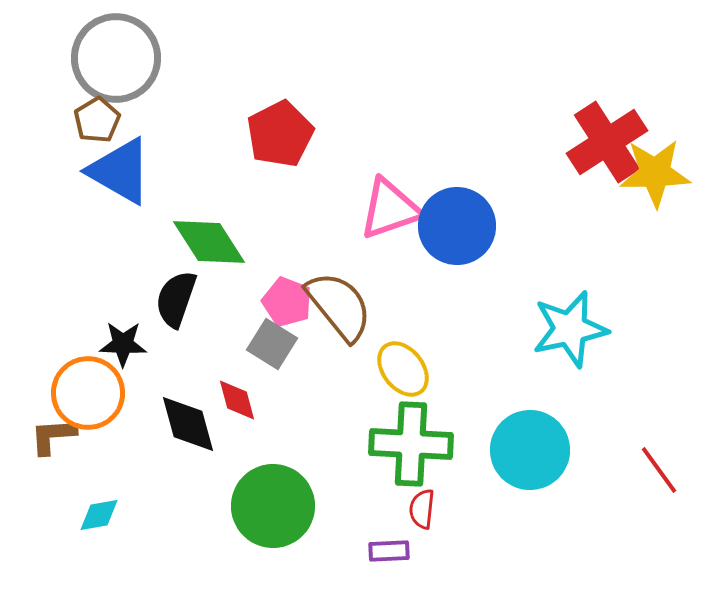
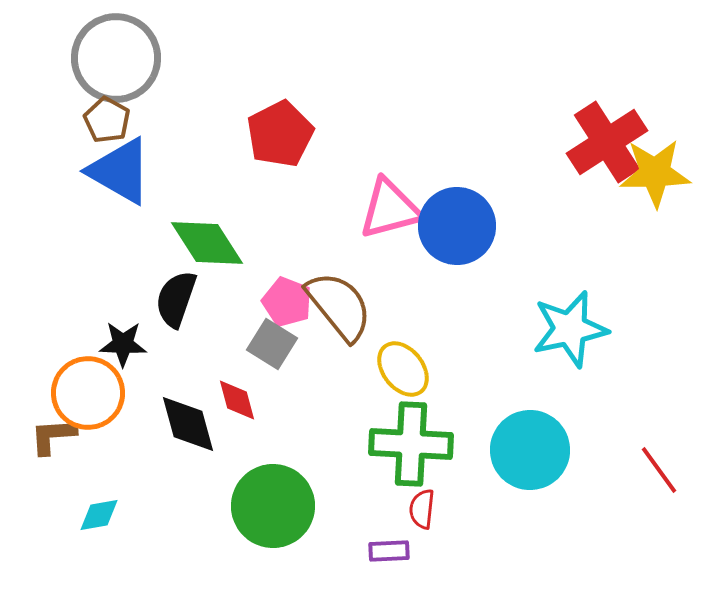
brown pentagon: moved 10 px right; rotated 12 degrees counterclockwise
pink triangle: rotated 4 degrees clockwise
green diamond: moved 2 px left, 1 px down
